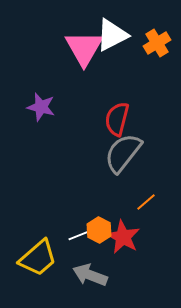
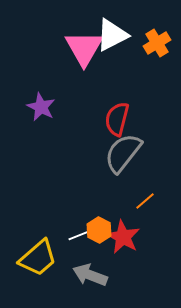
purple star: rotated 12 degrees clockwise
orange line: moved 1 px left, 1 px up
